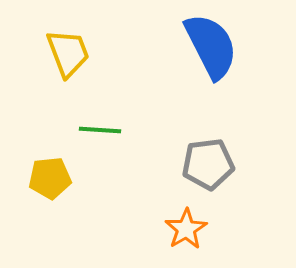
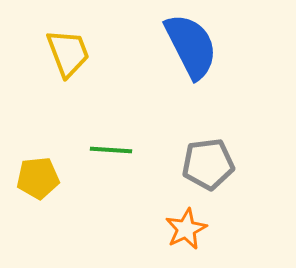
blue semicircle: moved 20 px left
green line: moved 11 px right, 20 px down
yellow pentagon: moved 12 px left
orange star: rotated 6 degrees clockwise
